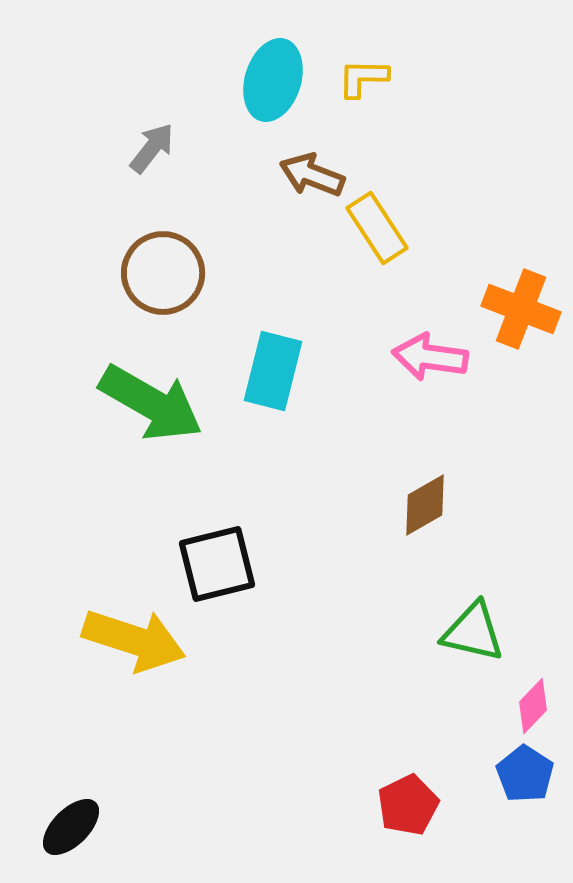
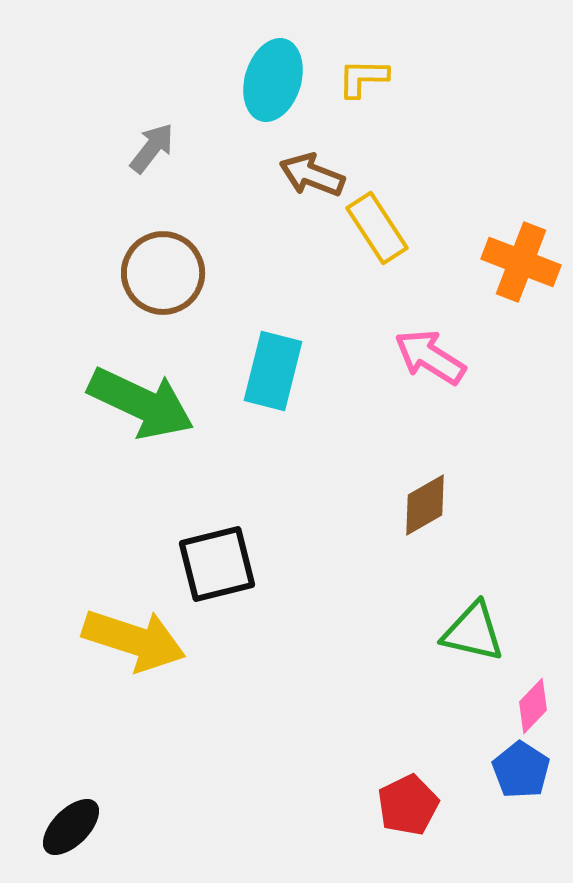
orange cross: moved 47 px up
pink arrow: rotated 24 degrees clockwise
green arrow: moved 10 px left; rotated 5 degrees counterclockwise
blue pentagon: moved 4 px left, 4 px up
